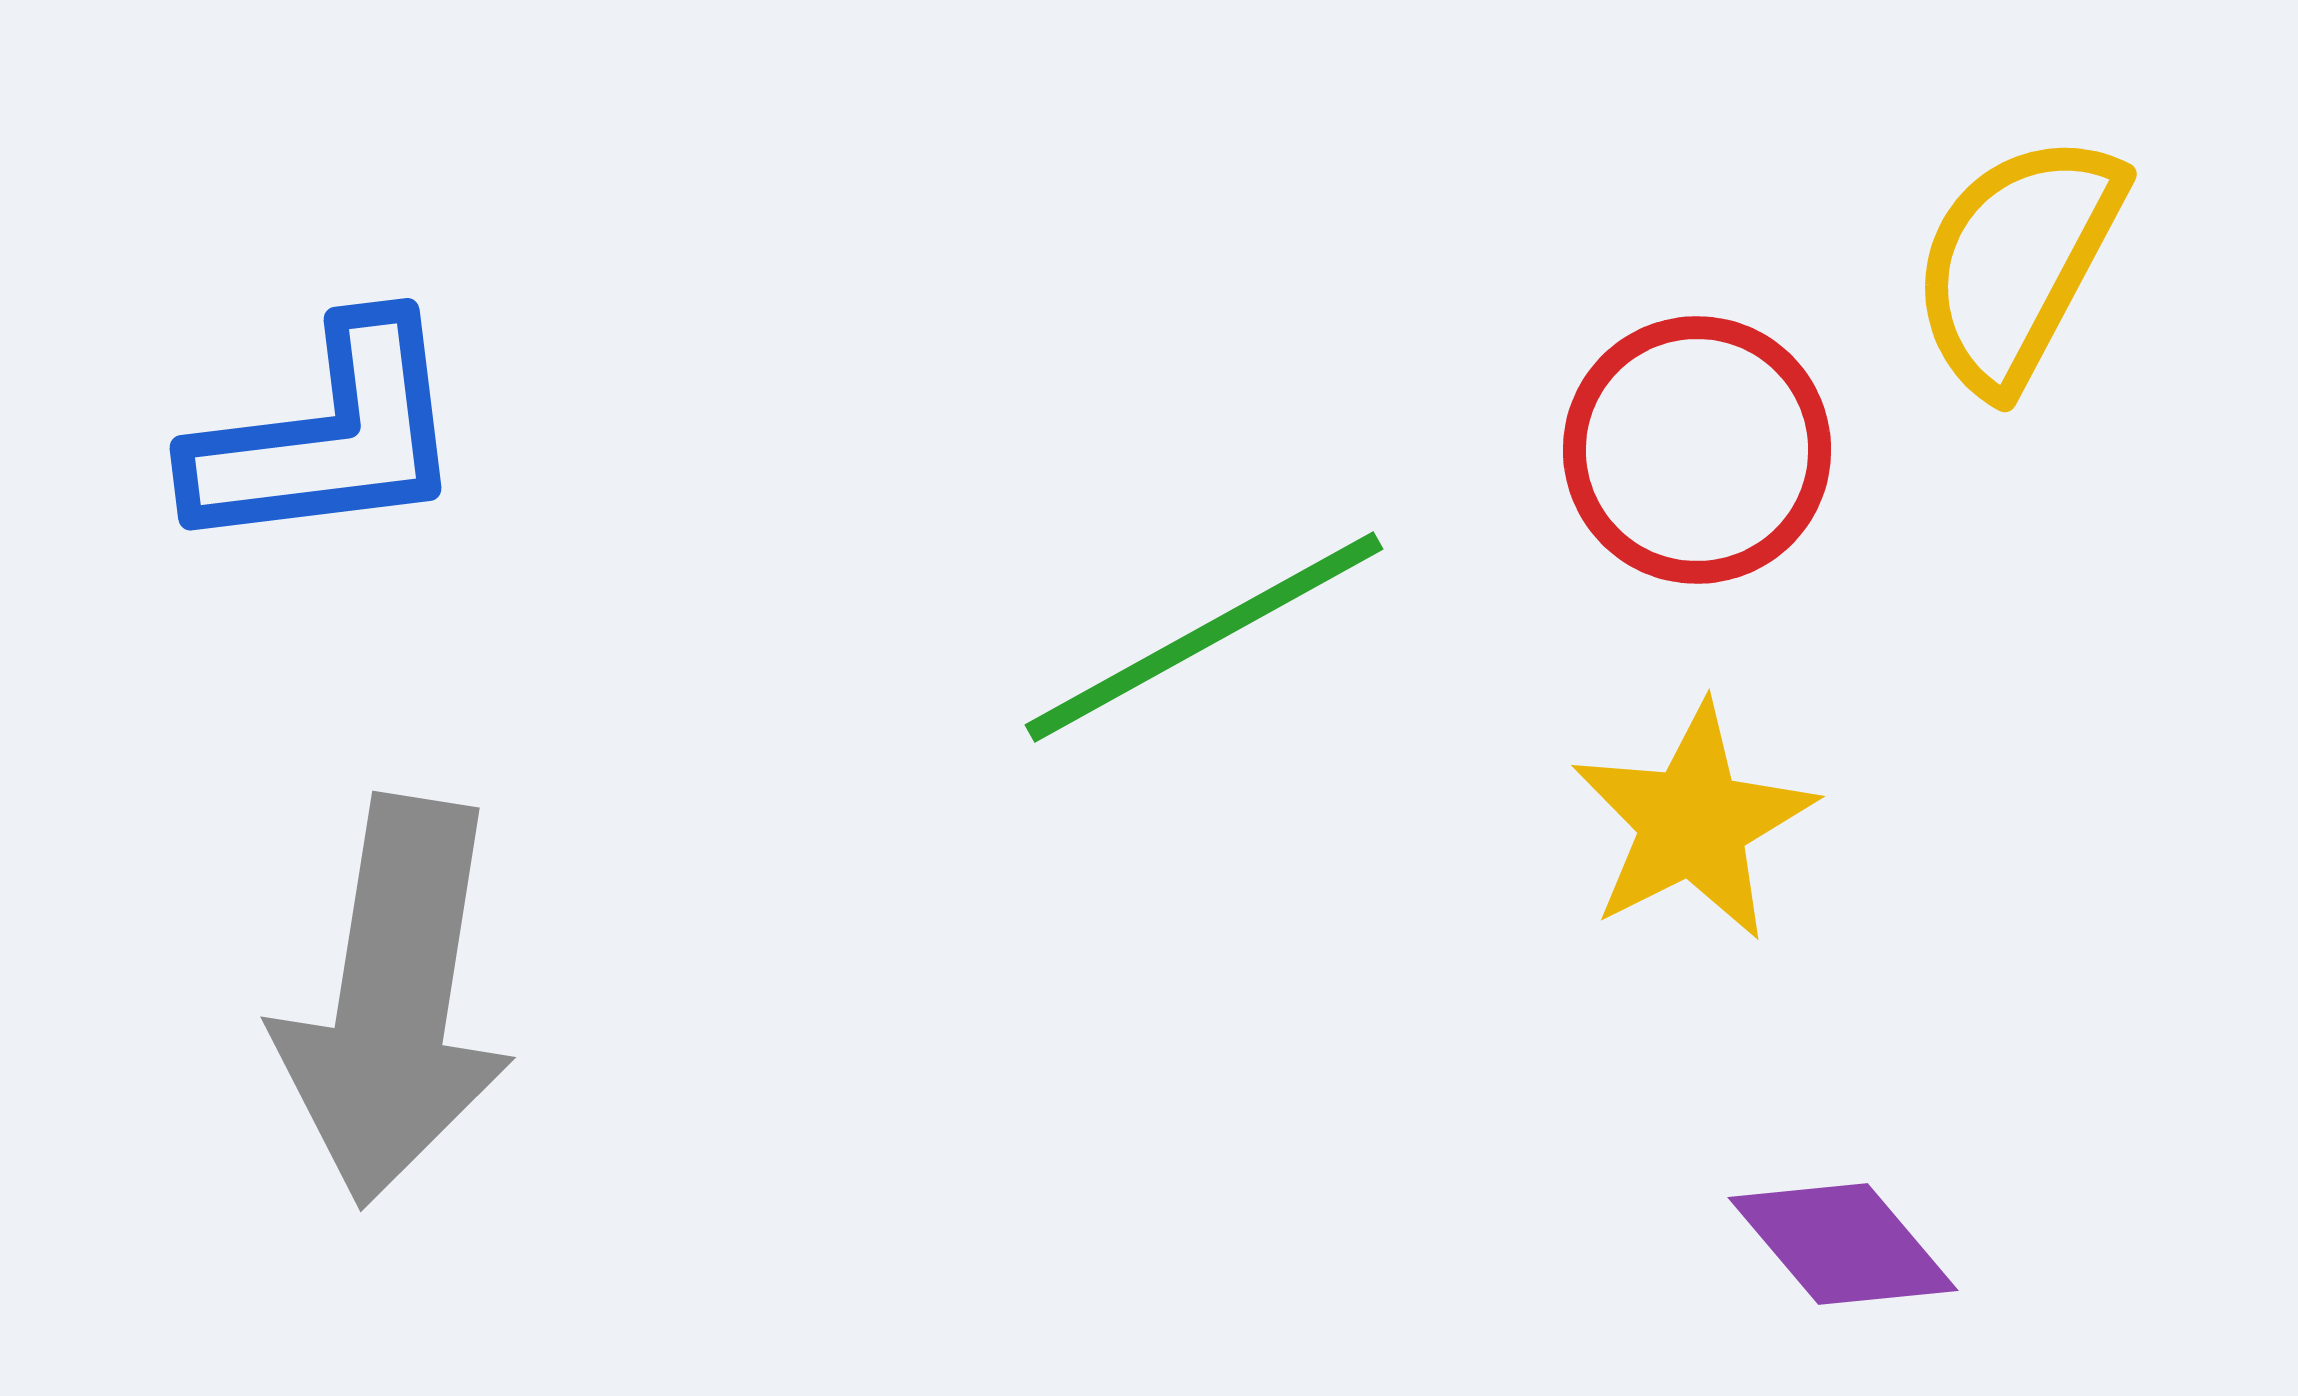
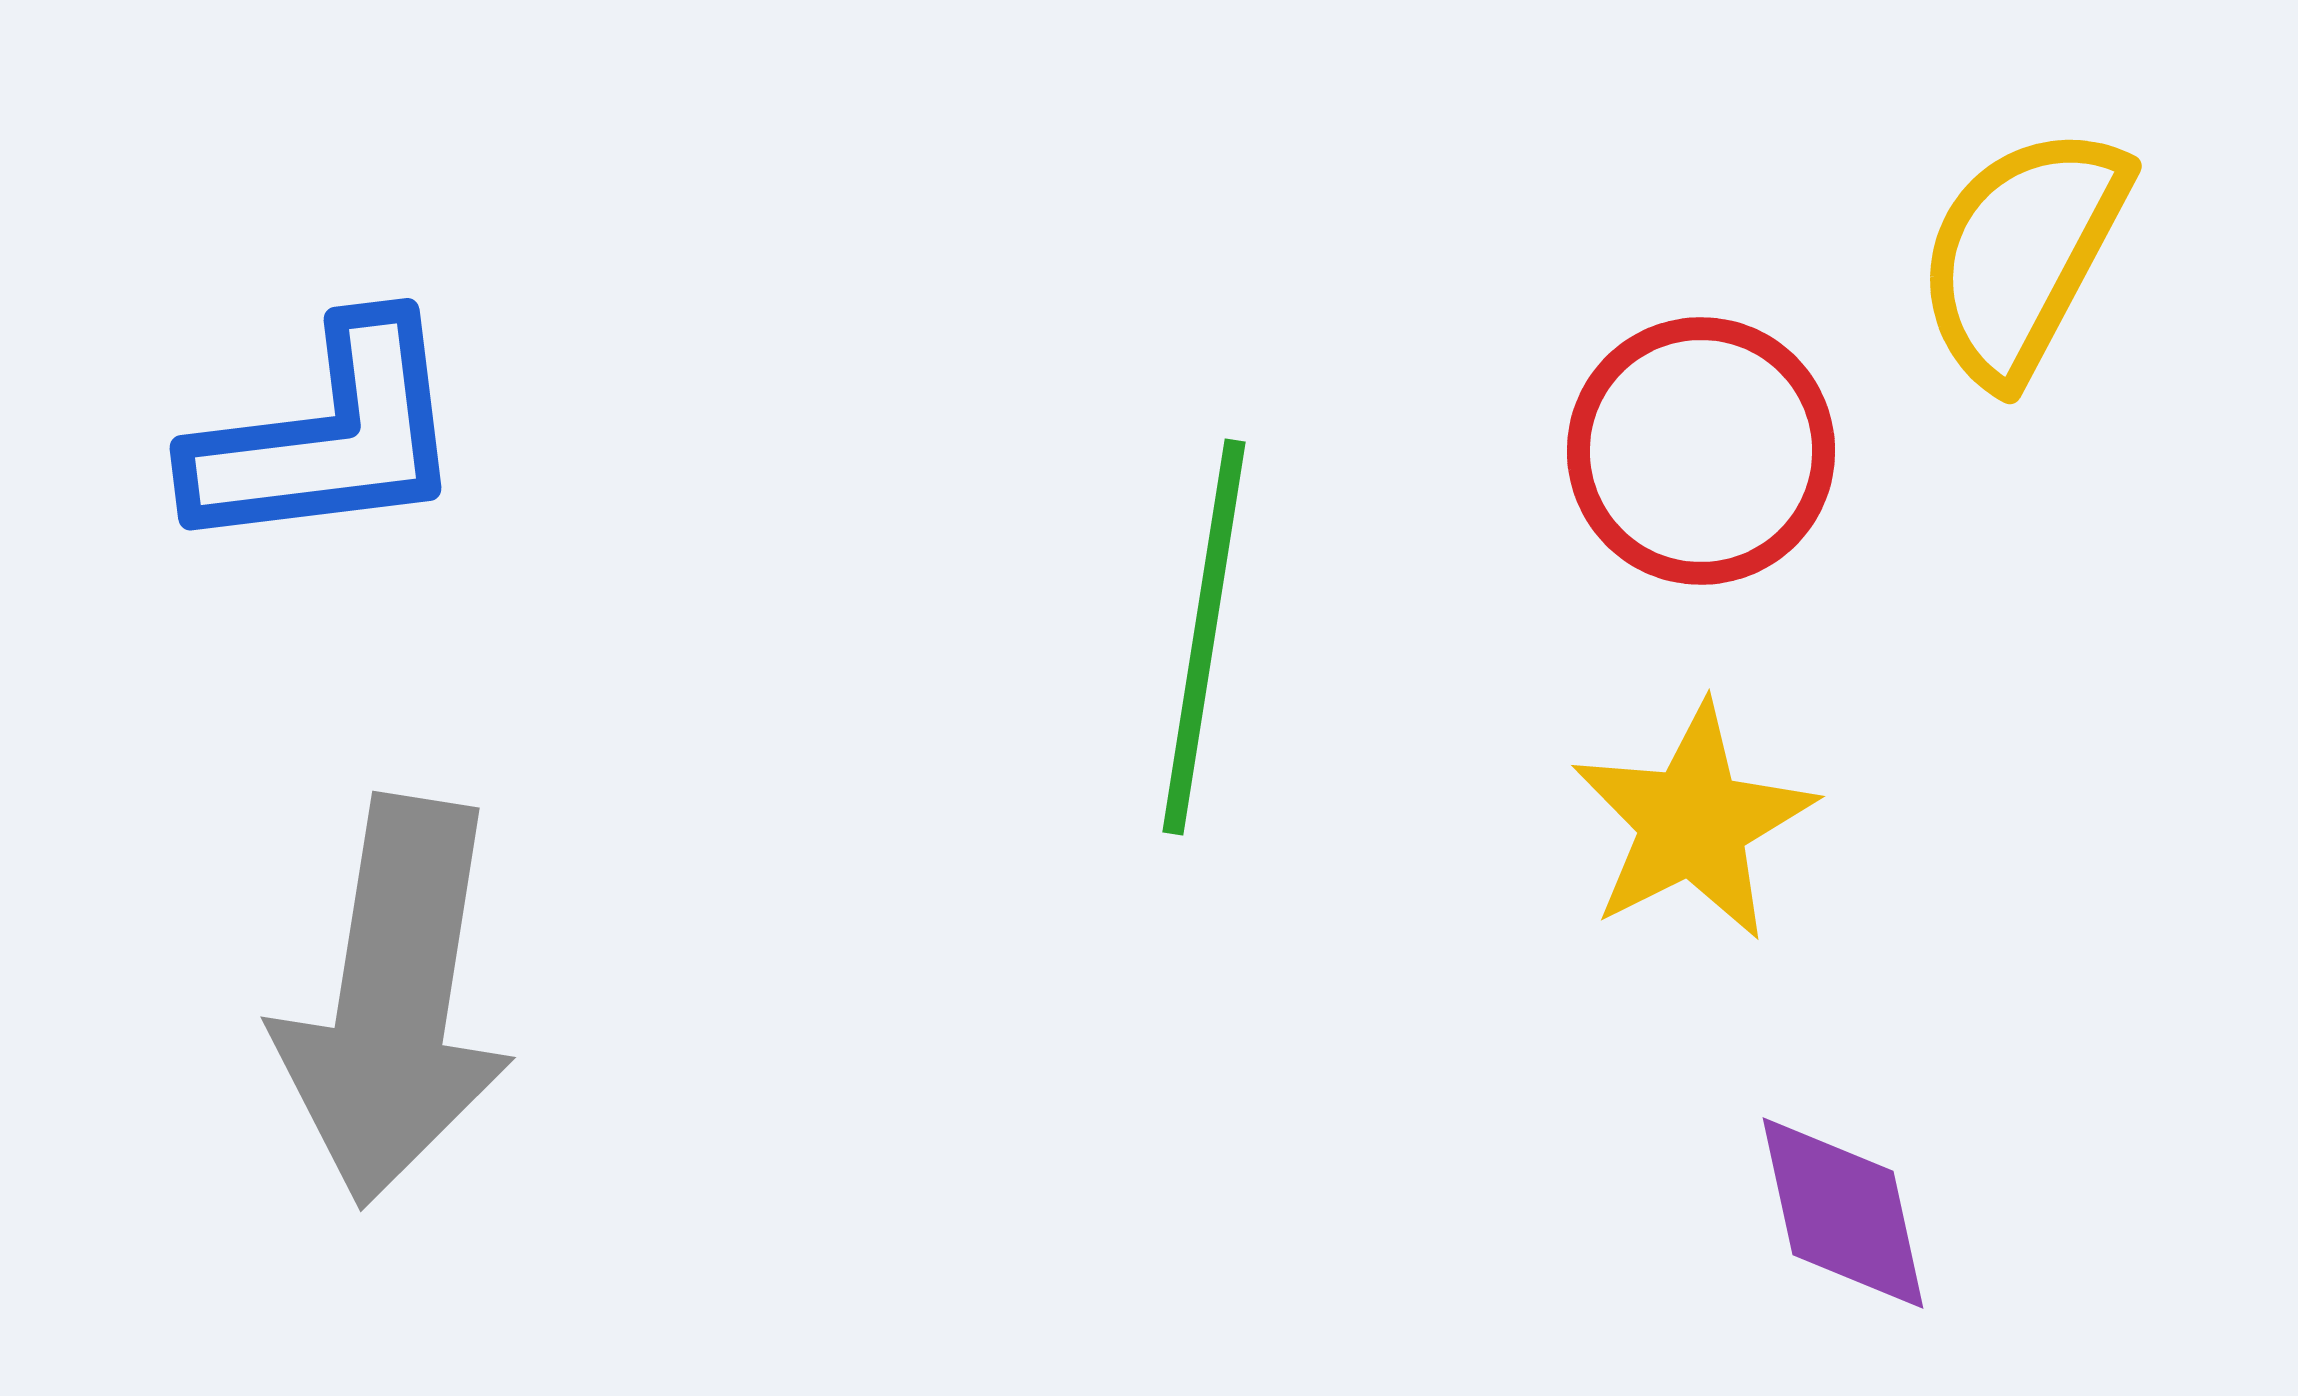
yellow semicircle: moved 5 px right, 8 px up
red circle: moved 4 px right, 1 px down
green line: rotated 52 degrees counterclockwise
purple diamond: moved 31 px up; rotated 28 degrees clockwise
